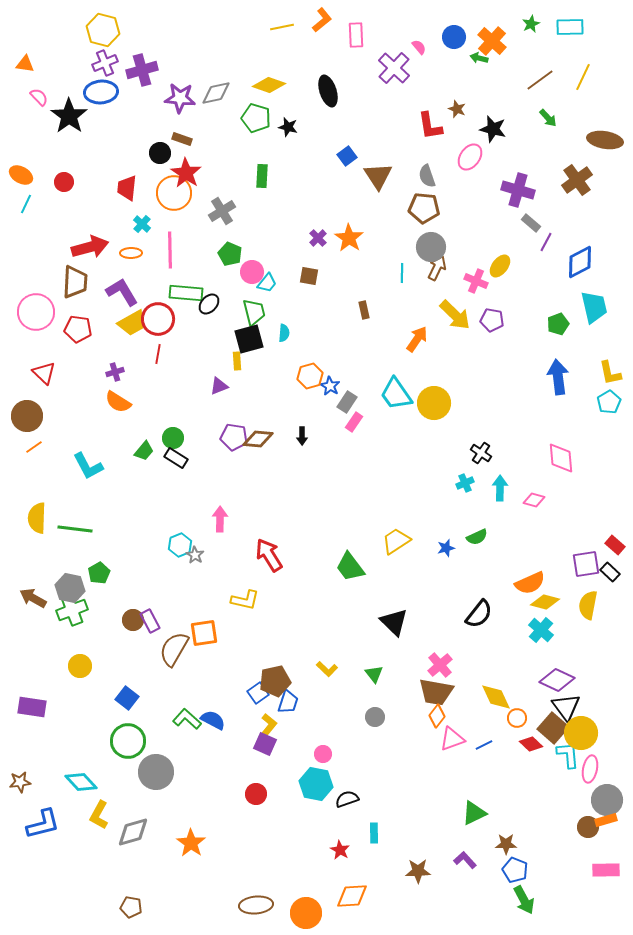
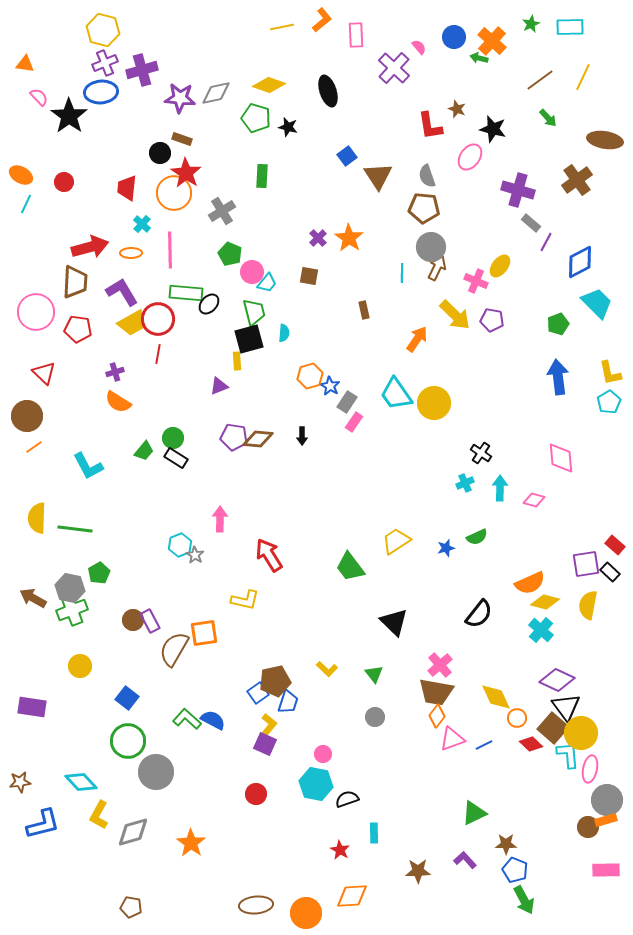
cyan trapezoid at (594, 307): moved 3 px right, 4 px up; rotated 32 degrees counterclockwise
